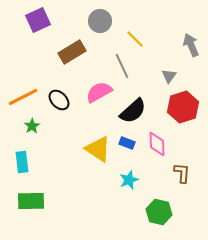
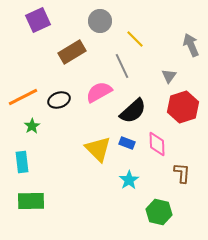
black ellipse: rotated 65 degrees counterclockwise
yellow triangle: rotated 12 degrees clockwise
cyan star: rotated 12 degrees counterclockwise
